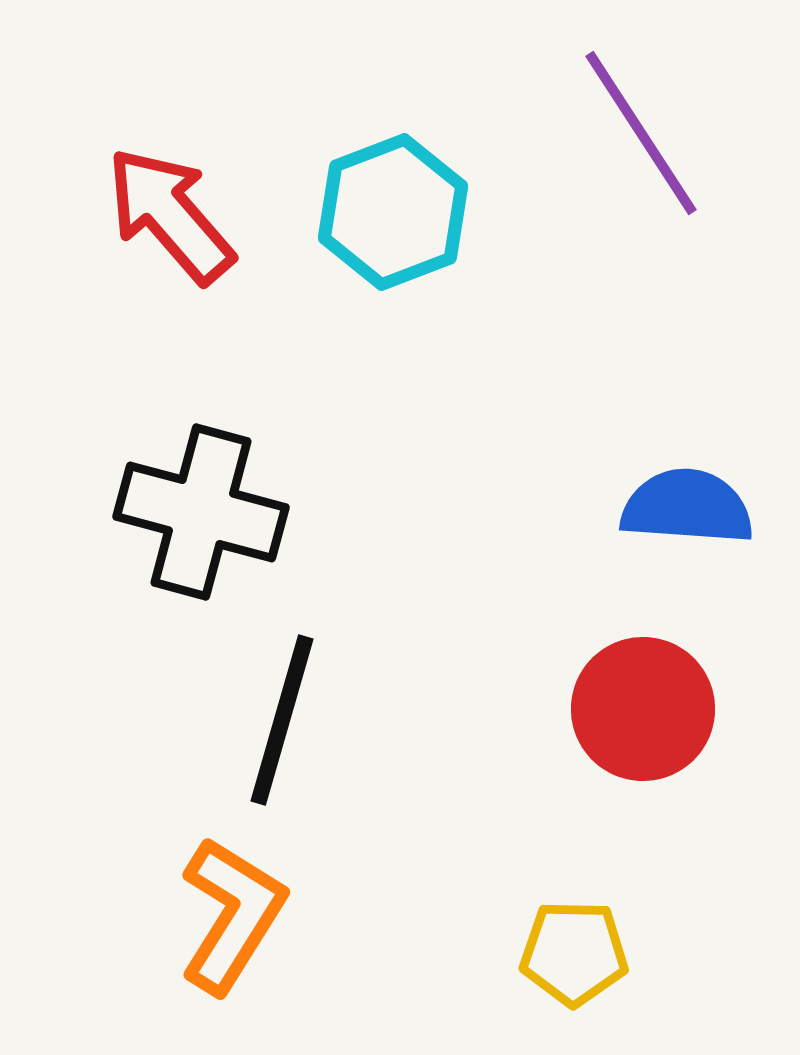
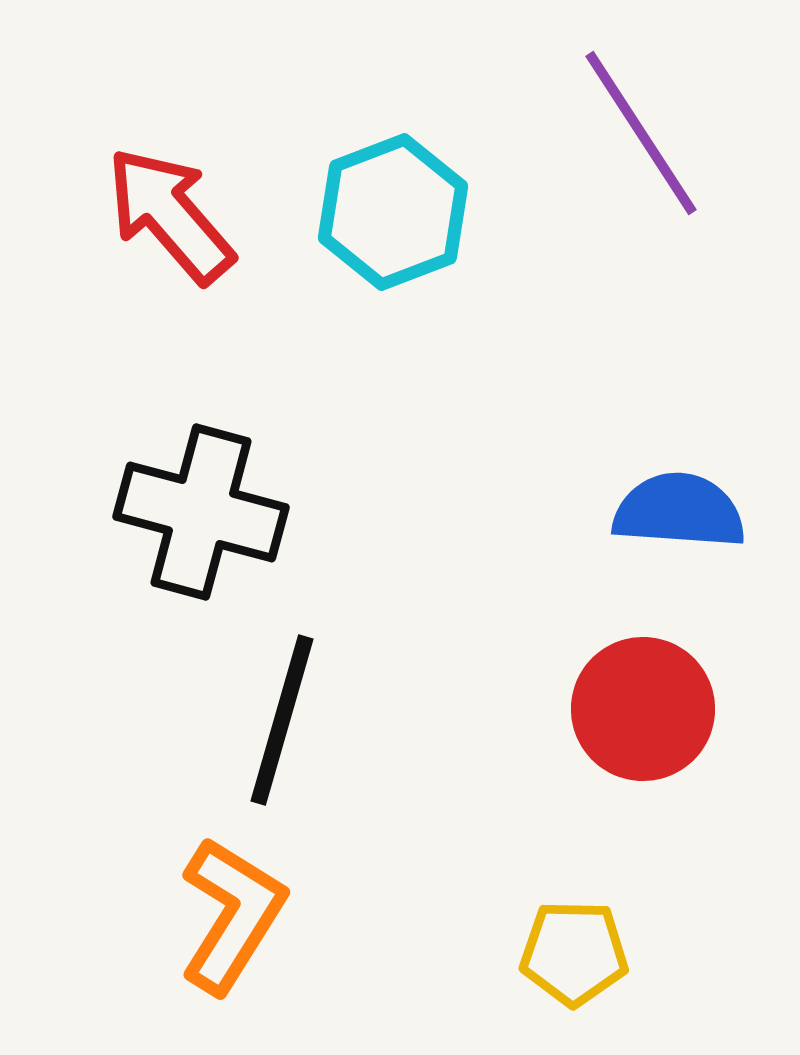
blue semicircle: moved 8 px left, 4 px down
